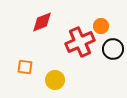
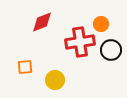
orange circle: moved 2 px up
red cross: rotated 16 degrees clockwise
black circle: moved 2 px left, 1 px down
orange square: rotated 14 degrees counterclockwise
